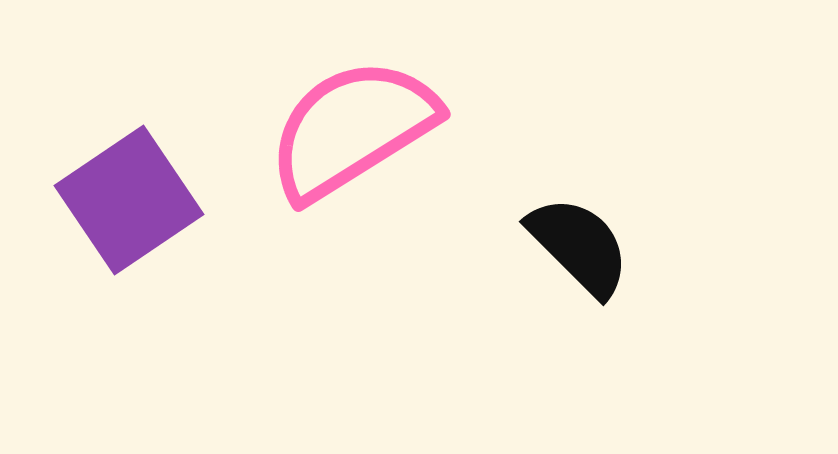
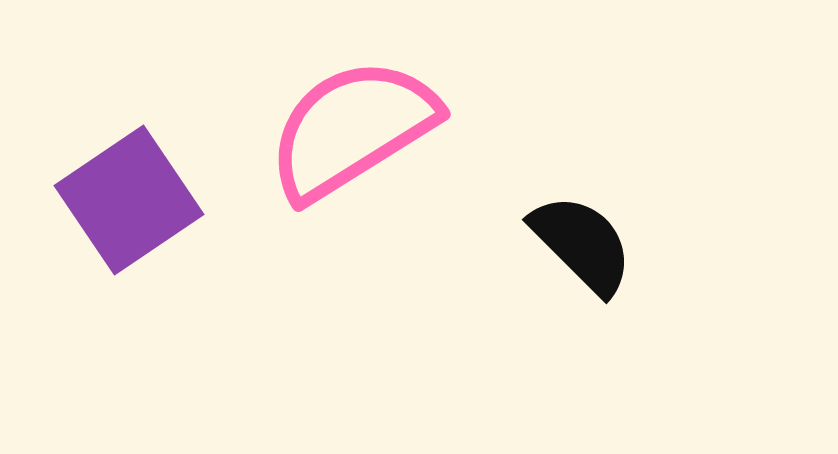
black semicircle: moved 3 px right, 2 px up
